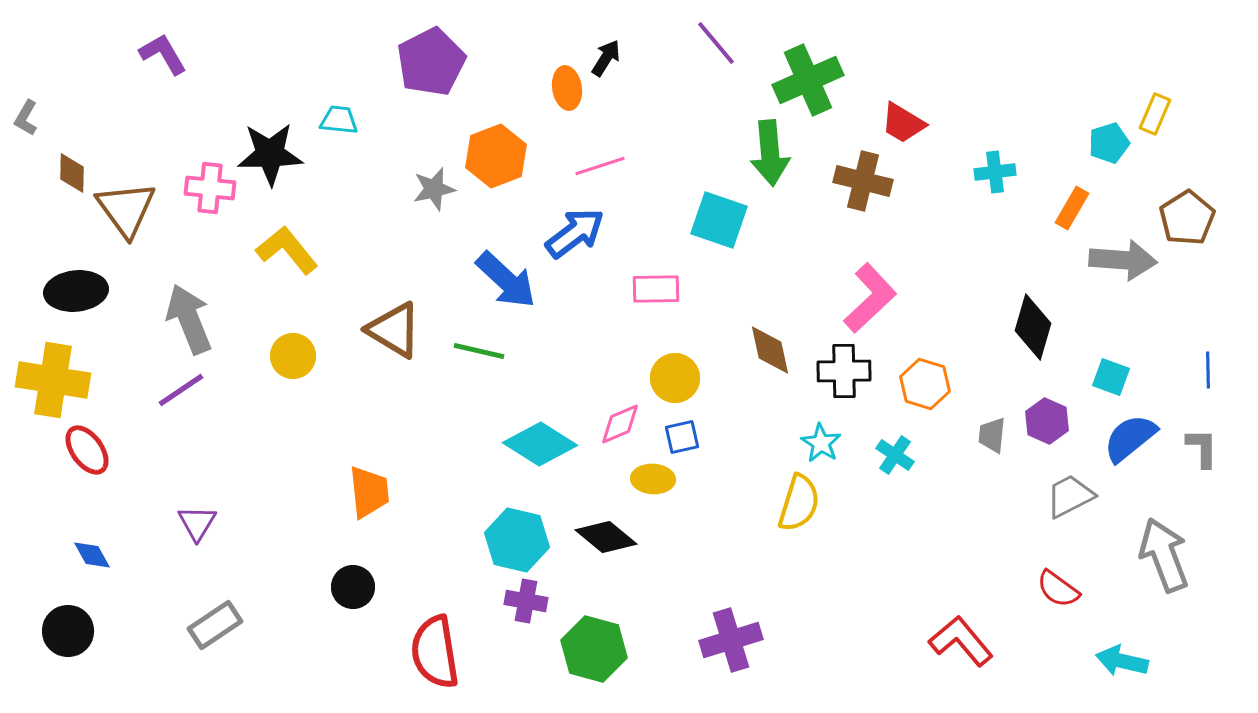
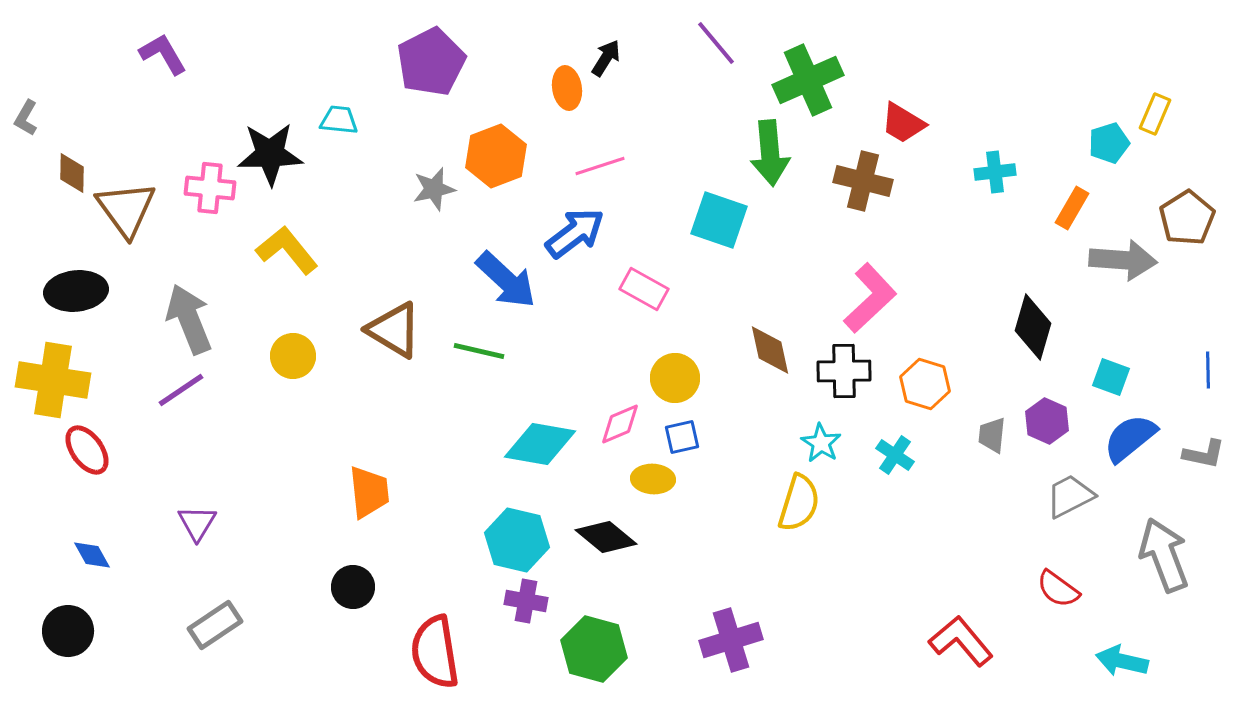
pink rectangle at (656, 289): moved 12 px left; rotated 30 degrees clockwise
cyan diamond at (540, 444): rotated 22 degrees counterclockwise
gray L-shape at (1202, 448): moved 2 px right, 6 px down; rotated 102 degrees clockwise
